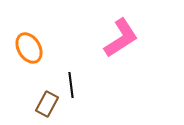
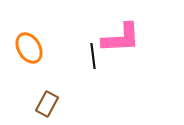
pink L-shape: rotated 30 degrees clockwise
black line: moved 22 px right, 29 px up
